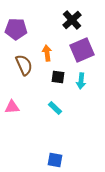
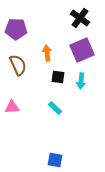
black cross: moved 8 px right, 2 px up; rotated 12 degrees counterclockwise
brown semicircle: moved 6 px left
